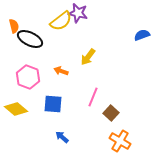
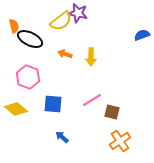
yellow arrow: moved 3 px right; rotated 36 degrees counterclockwise
orange arrow: moved 4 px right, 17 px up
pink line: moved 1 px left, 3 px down; rotated 36 degrees clockwise
brown square: moved 1 px right, 1 px up; rotated 28 degrees counterclockwise
orange cross: rotated 25 degrees clockwise
